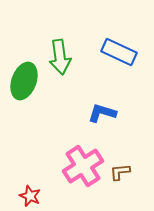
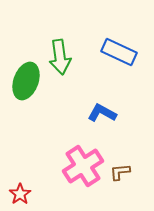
green ellipse: moved 2 px right
blue L-shape: rotated 12 degrees clockwise
red star: moved 10 px left, 2 px up; rotated 15 degrees clockwise
